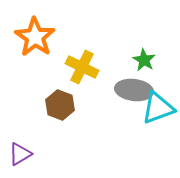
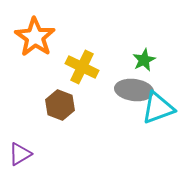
green star: rotated 15 degrees clockwise
